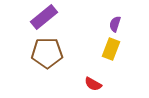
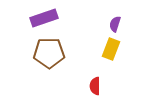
purple rectangle: moved 1 px down; rotated 20 degrees clockwise
brown pentagon: moved 2 px right
red semicircle: moved 2 px right, 2 px down; rotated 60 degrees clockwise
